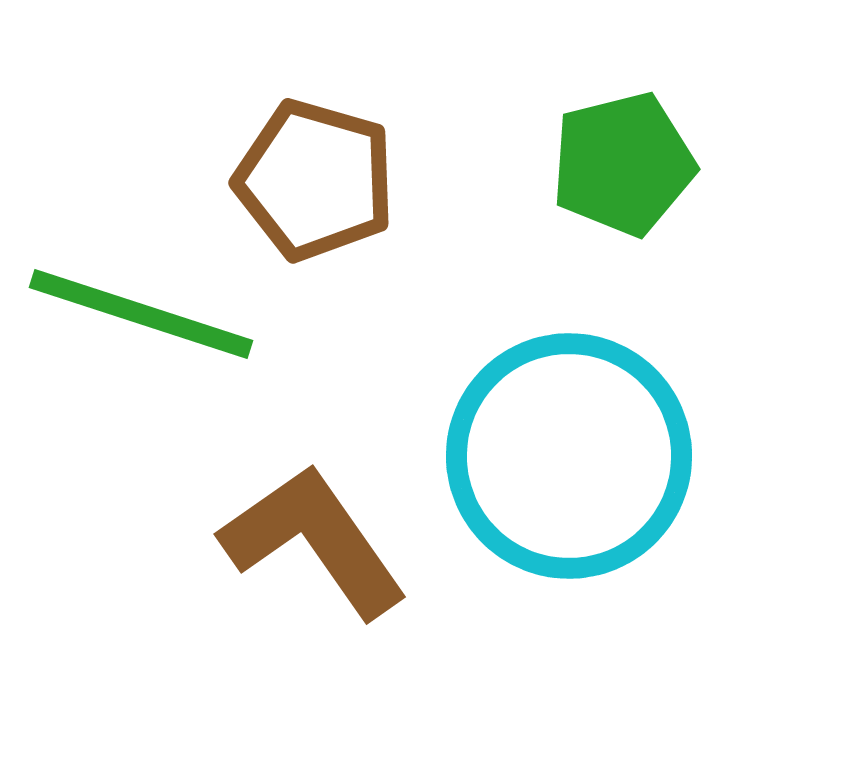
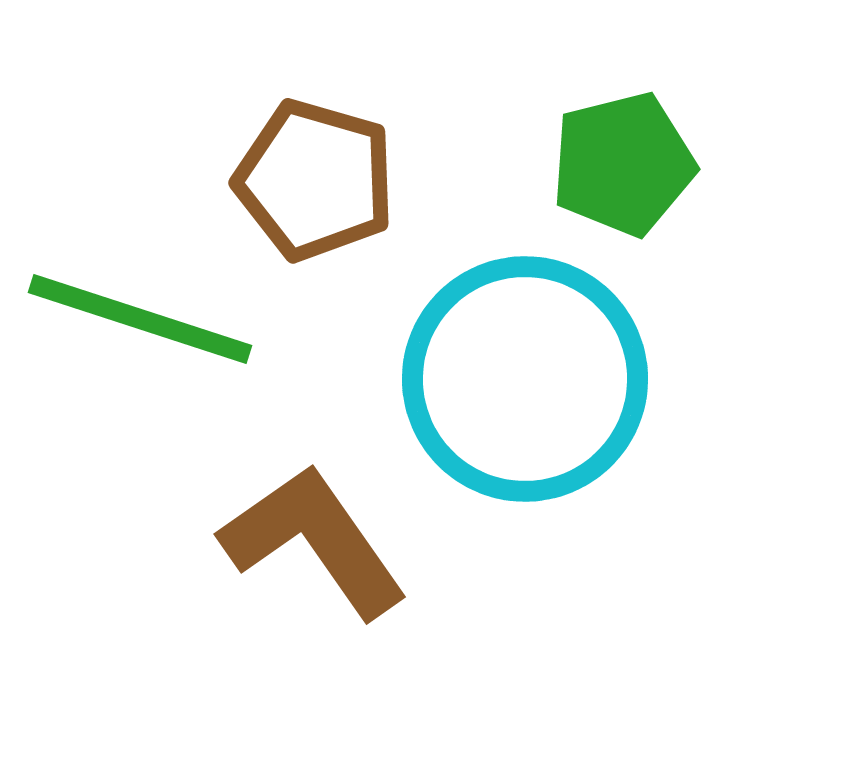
green line: moved 1 px left, 5 px down
cyan circle: moved 44 px left, 77 px up
